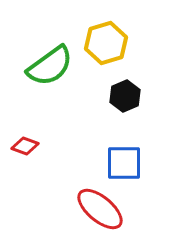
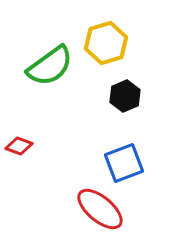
red diamond: moved 6 px left
blue square: rotated 21 degrees counterclockwise
